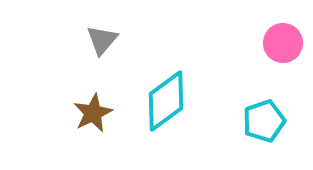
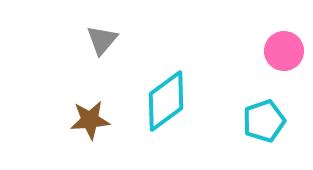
pink circle: moved 1 px right, 8 px down
brown star: moved 3 px left, 7 px down; rotated 21 degrees clockwise
